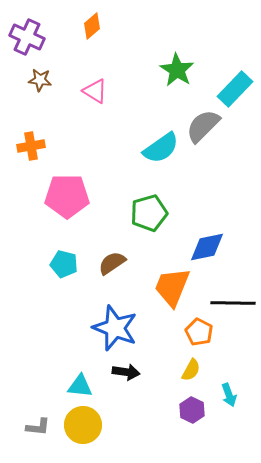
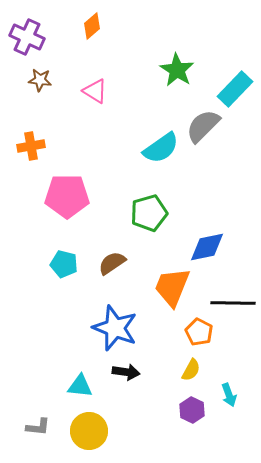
yellow circle: moved 6 px right, 6 px down
